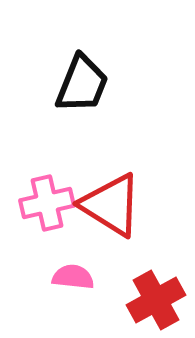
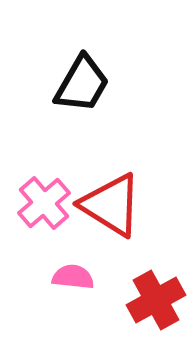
black trapezoid: rotated 8 degrees clockwise
pink cross: moved 3 px left; rotated 28 degrees counterclockwise
